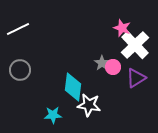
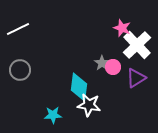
white cross: moved 2 px right
cyan diamond: moved 6 px right
